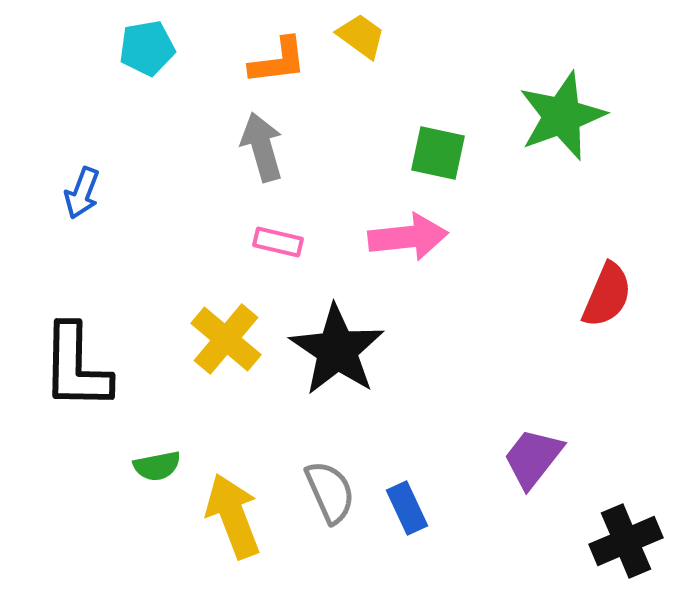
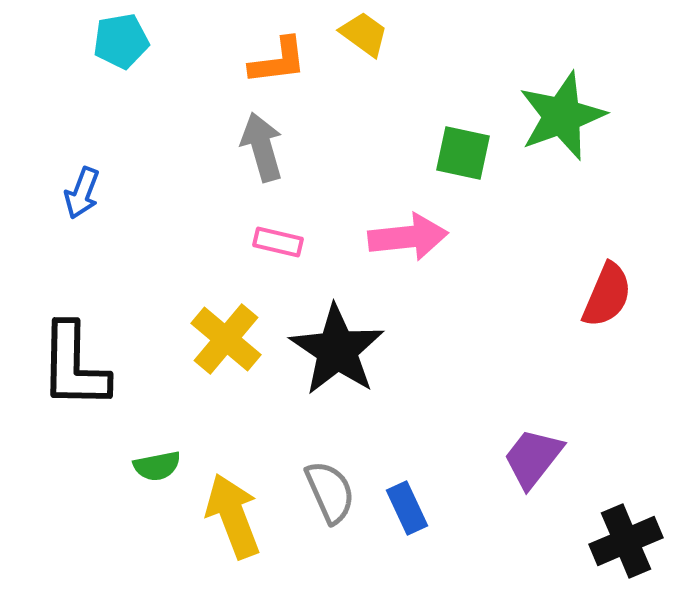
yellow trapezoid: moved 3 px right, 2 px up
cyan pentagon: moved 26 px left, 7 px up
green square: moved 25 px right
black L-shape: moved 2 px left, 1 px up
